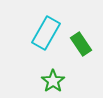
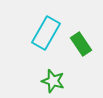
green star: rotated 20 degrees counterclockwise
